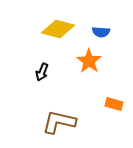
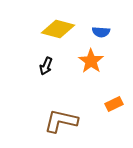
orange star: moved 2 px right
black arrow: moved 4 px right, 6 px up
orange rectangle: rotated 42 degrees counterclockwise
brown L-shape: moved 2 px right, 1 px up
